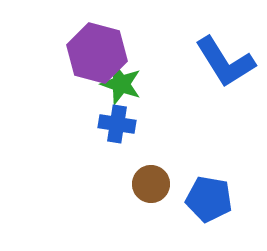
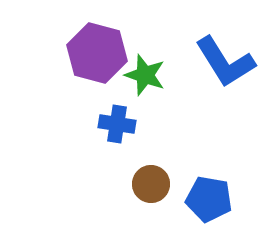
green star: moved 24 px right, 9 px up
